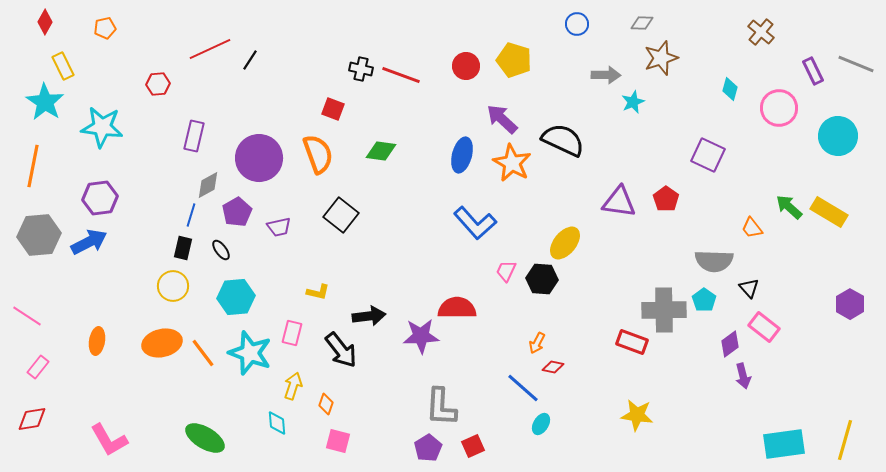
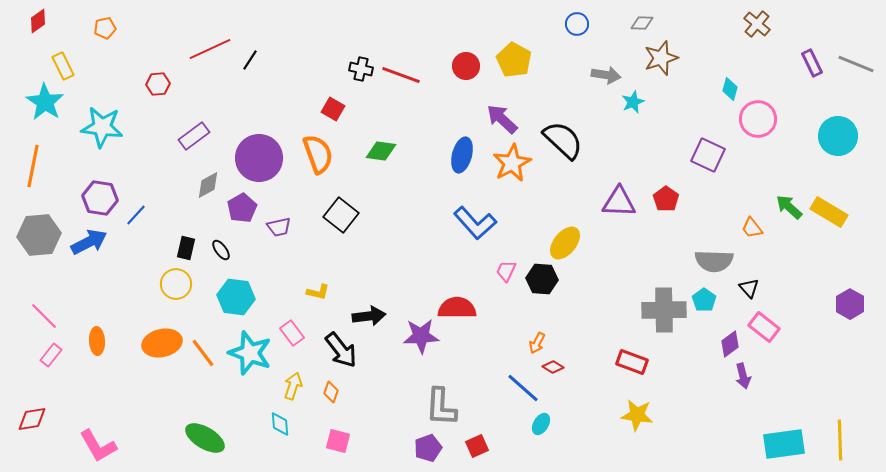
red diamond at (45, 22): moved 7 px left, 1 px up; rotated 25 degrees clockwise
brown cross at (761, 32): moved 4 px left, 8 px up
yellow pentagon at (514, 60): rotated 12 degrees clockwise
purple rectangle at (813, 71): moved 1 px left, 8 px up
gray arrow at (606, 75): rotated 8 degrees clockwise
pink circle at (779, 108): moved 21 px left, 11 px down
red square at (333, 109): rotated 10 degrees clockwise
purple rectangle at (194, 136): rotated 40 degrees clockwise
black semicircle at (563, 140): rotated 18 degrees clockwise
orange star at (512, 163): rotated 15 degrees clockwise
purple hexagon at (100, 198): rotated 16 degrees clockwise
purple triangle at (619, 202): rotated 6 degrees counterclockwise
purple pentagon at (237, 212): moved 5 px right, 4 px up
blue line at (191, 215): moved 55 px left; rotated 25 degrees clockwise
black rectangle at (183, 248): moved 3 px right
yellow circle at (173, 286): moved 3 px right, 2 px up
cyan hexagon at (236, 297): rotated 12 degrees clockwise
pink line at (27, 316): moved 17 px right; rotated 12 degrees clockwise
pink rectangle at (292, 333): rotated 50 degrees counterclockwise
orange ellipse at (97, 341): rotated 12 degrees counterclockwise
red rectangle at (632, 342): moved 20 px down
pink rectangle at (38, 367): moved 13 px right, 12 px up
red diamond at (553, 367): rotated 20 degrees clockwise
orange diamond at (326, 404): moved 5 px right, 12 px up
cyan diamond at (277, 423): moved 3 px right, 1 px down
pink L-shape at (109, 440): moved 11 px left, 6 px down
yellow line at (845, 440): moved 5 px left; rotated 18 degrees counterclockwise
red square at (473, 446): moved 4 px right
purple pentagon at (428, 448): rotated 12 degrees clockwise
